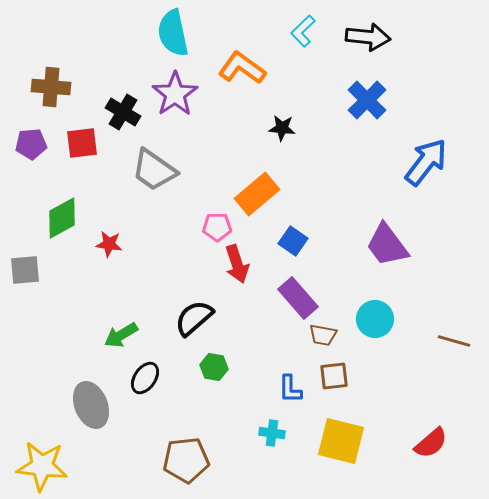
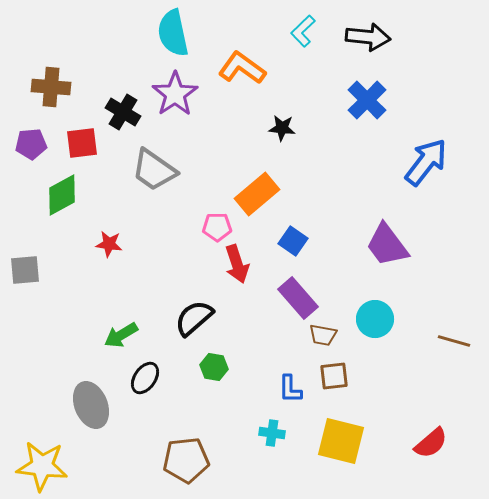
green diamond: moved 23 px up
